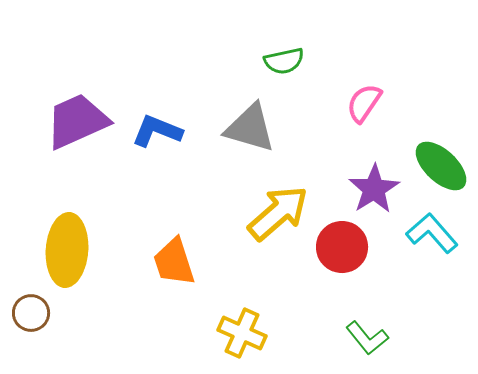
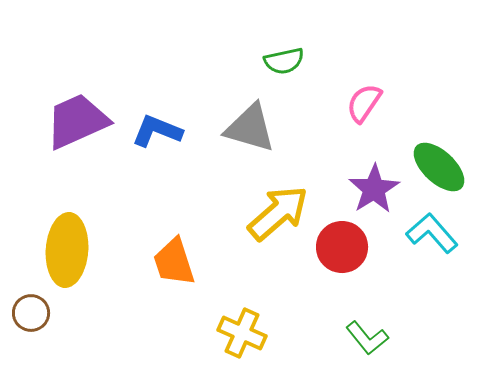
green ellipse: moved 2 px left, 1 px down
